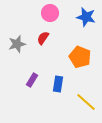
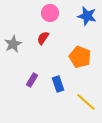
blue star: moved 1 px right, 1 px up
gray star: moved 4 px left; rotated 12 degrees counterclockwise
blue rectangle: rotated 28 degrees counterclockwise
